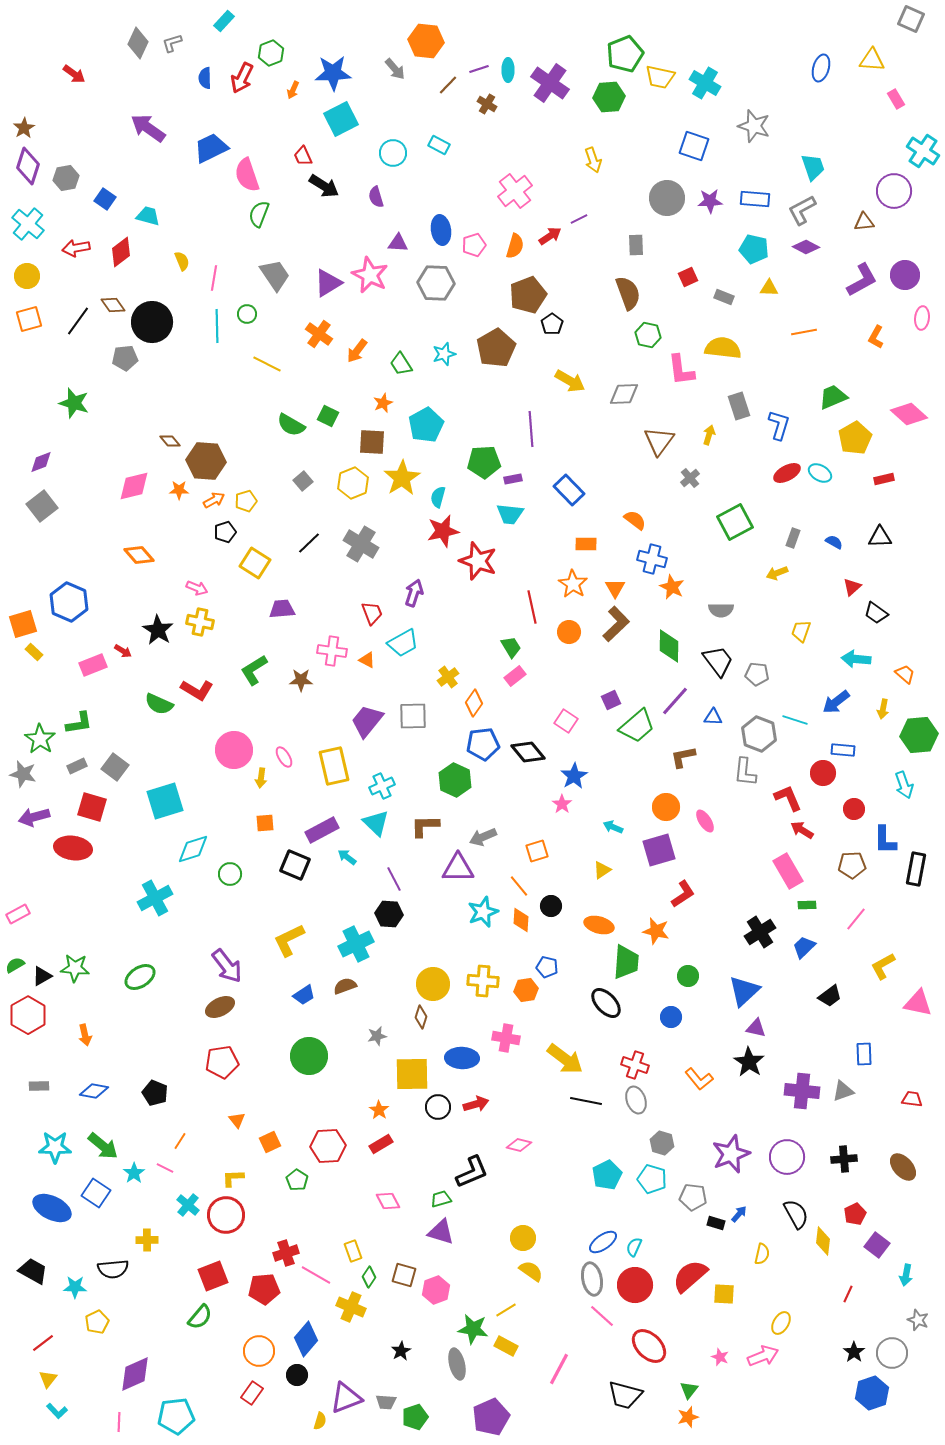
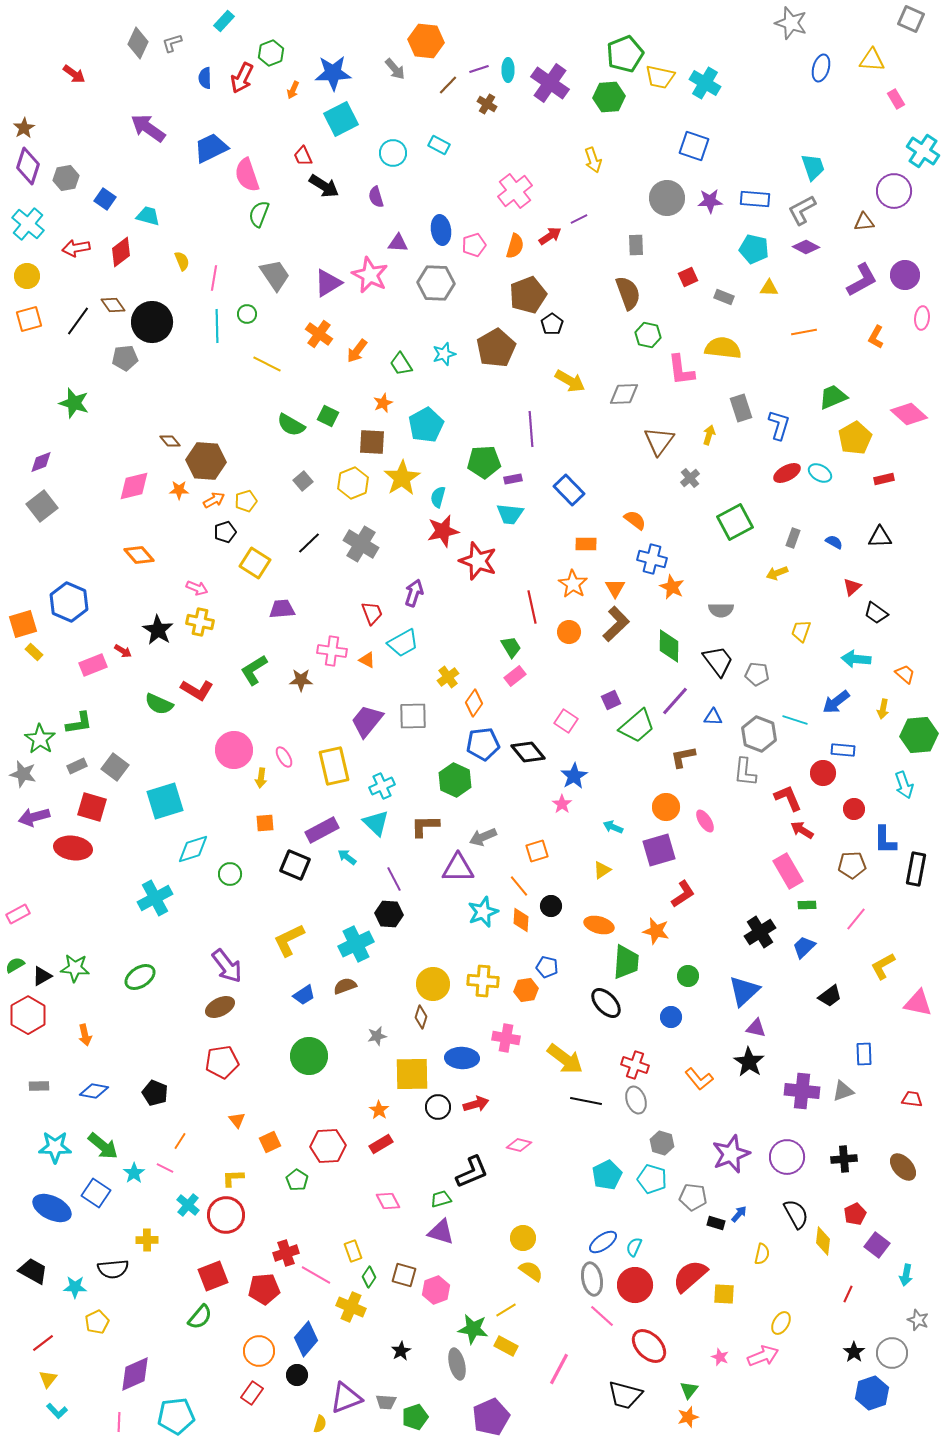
gray star at (754, 126): moved 37 px right, 103 px up
gray rectangle at (739, 406): moved 2 px right, 2 px down
yellow semicircle at (320, 1421): moved 3 px down
